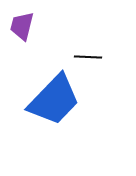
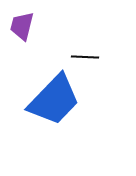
black line: moved 3 px left
